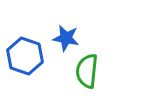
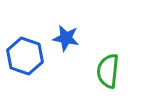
green semicircle: moved 21 px right
